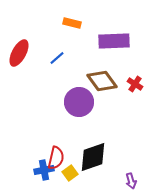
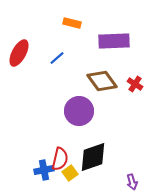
purple circle: moved 9 px down
red semicircle: moved 4 px right, 1 px down
purple arrow: moved 1 px right, 1 px down
